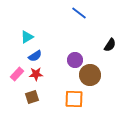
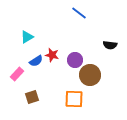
black semicircle: rotated 64 degrees clockwise
blue semicircle: moved 1 px right, 5 px down
red star: moved 16 px right, 19 px up; rotated 16 degrees clockwise
